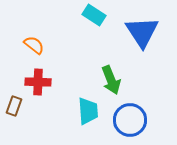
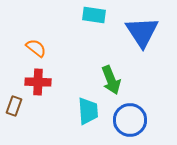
cyan rectangle: rotated 25 degrees counterclockwise
orange semicircle: moved 2 px right, 3 px down
